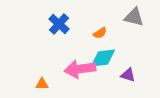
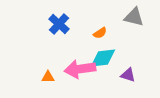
orange triangle: moved 6 px right, 7 px up
